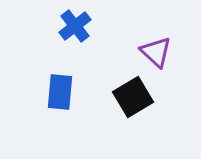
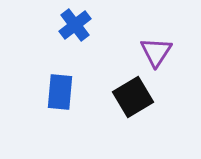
blue cross: moved 1 px up
purple triangle: rotated 20 degrees clockwise
